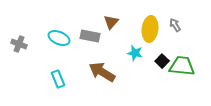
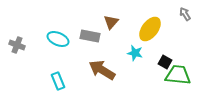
gray arrow: moved 10 px right, 11 px up
yellow ellipse: rotated 30 degrees clockwise
cyan ellipse: moved 1 px left, 1 px down
gray cross: moved 2 px left, 1 px down
black square: moved 3 px right, 1 px down; rotated 16 degrees counterclockwise
green trapezoid: moved 4 px left, 9 px down
brown arrow: moved 2 px up
cyan rectangle: moved 2 px down
